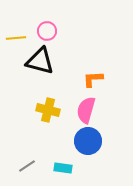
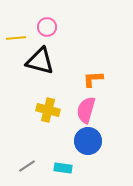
pink circle: moved 4 px up
